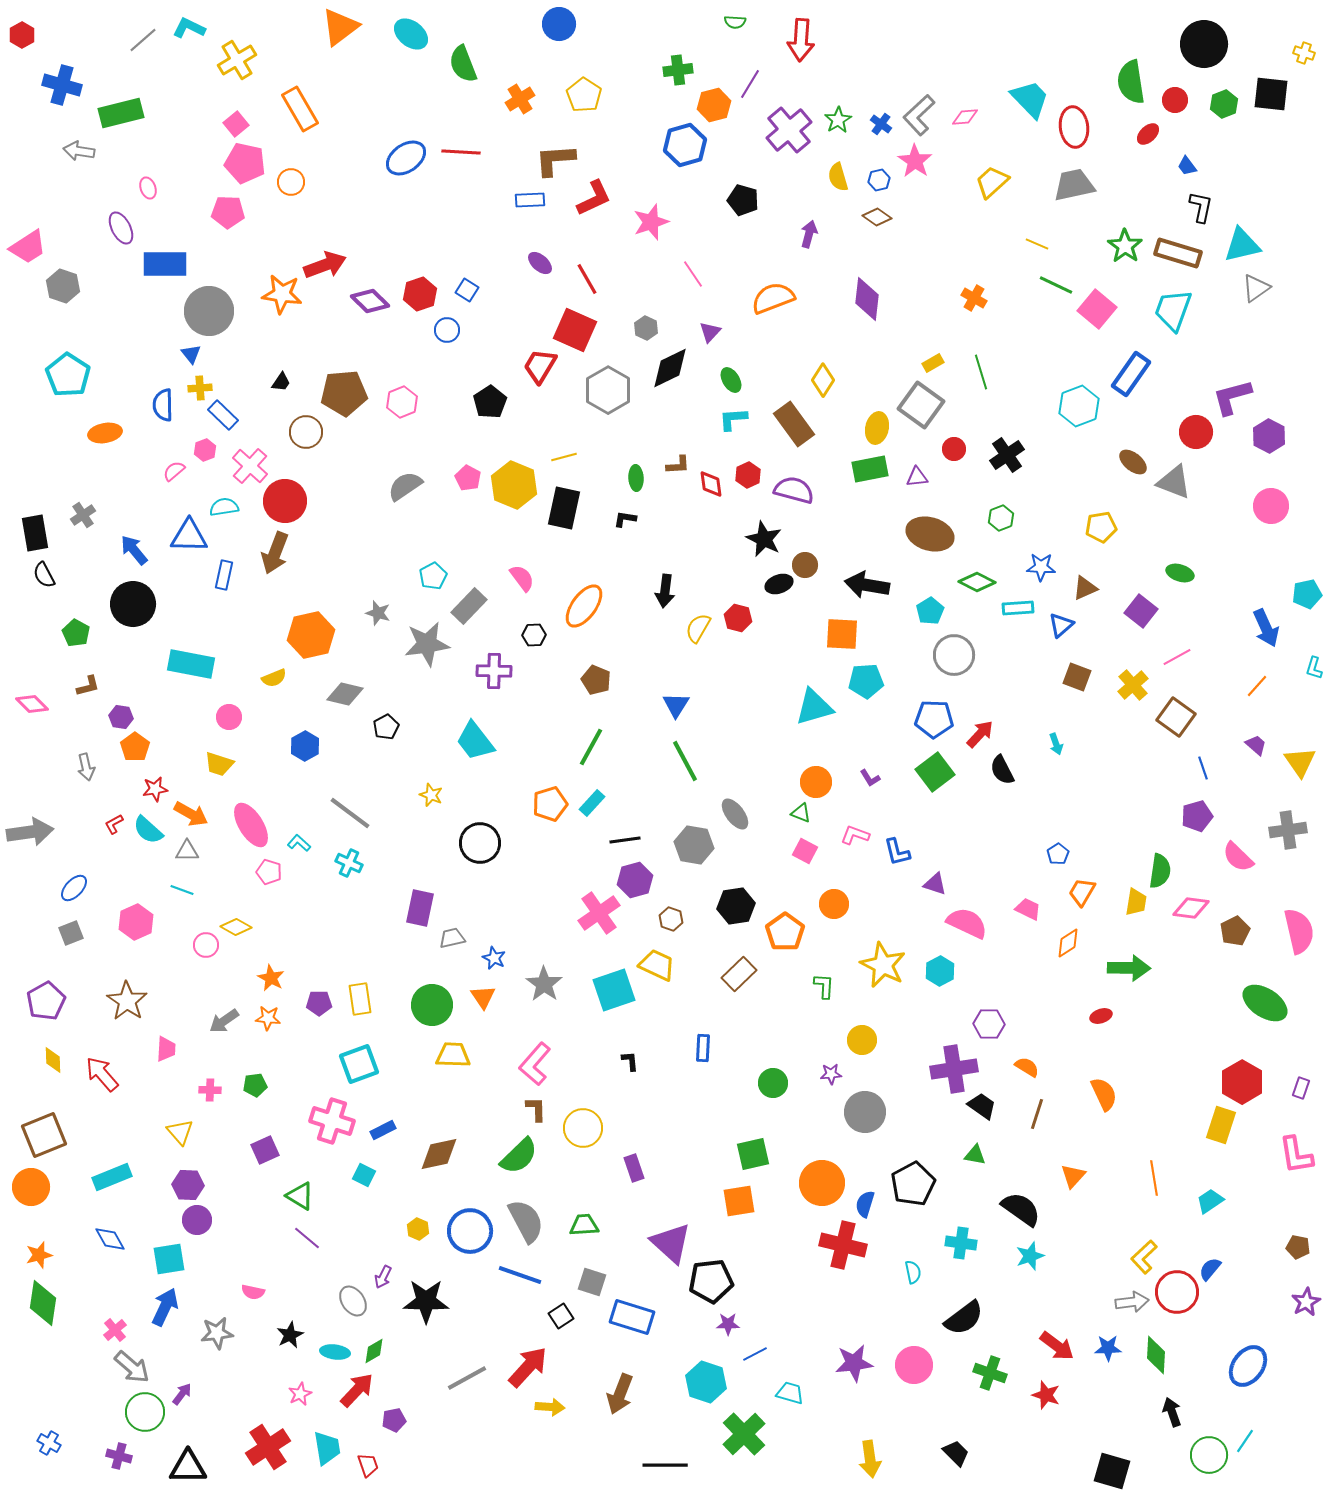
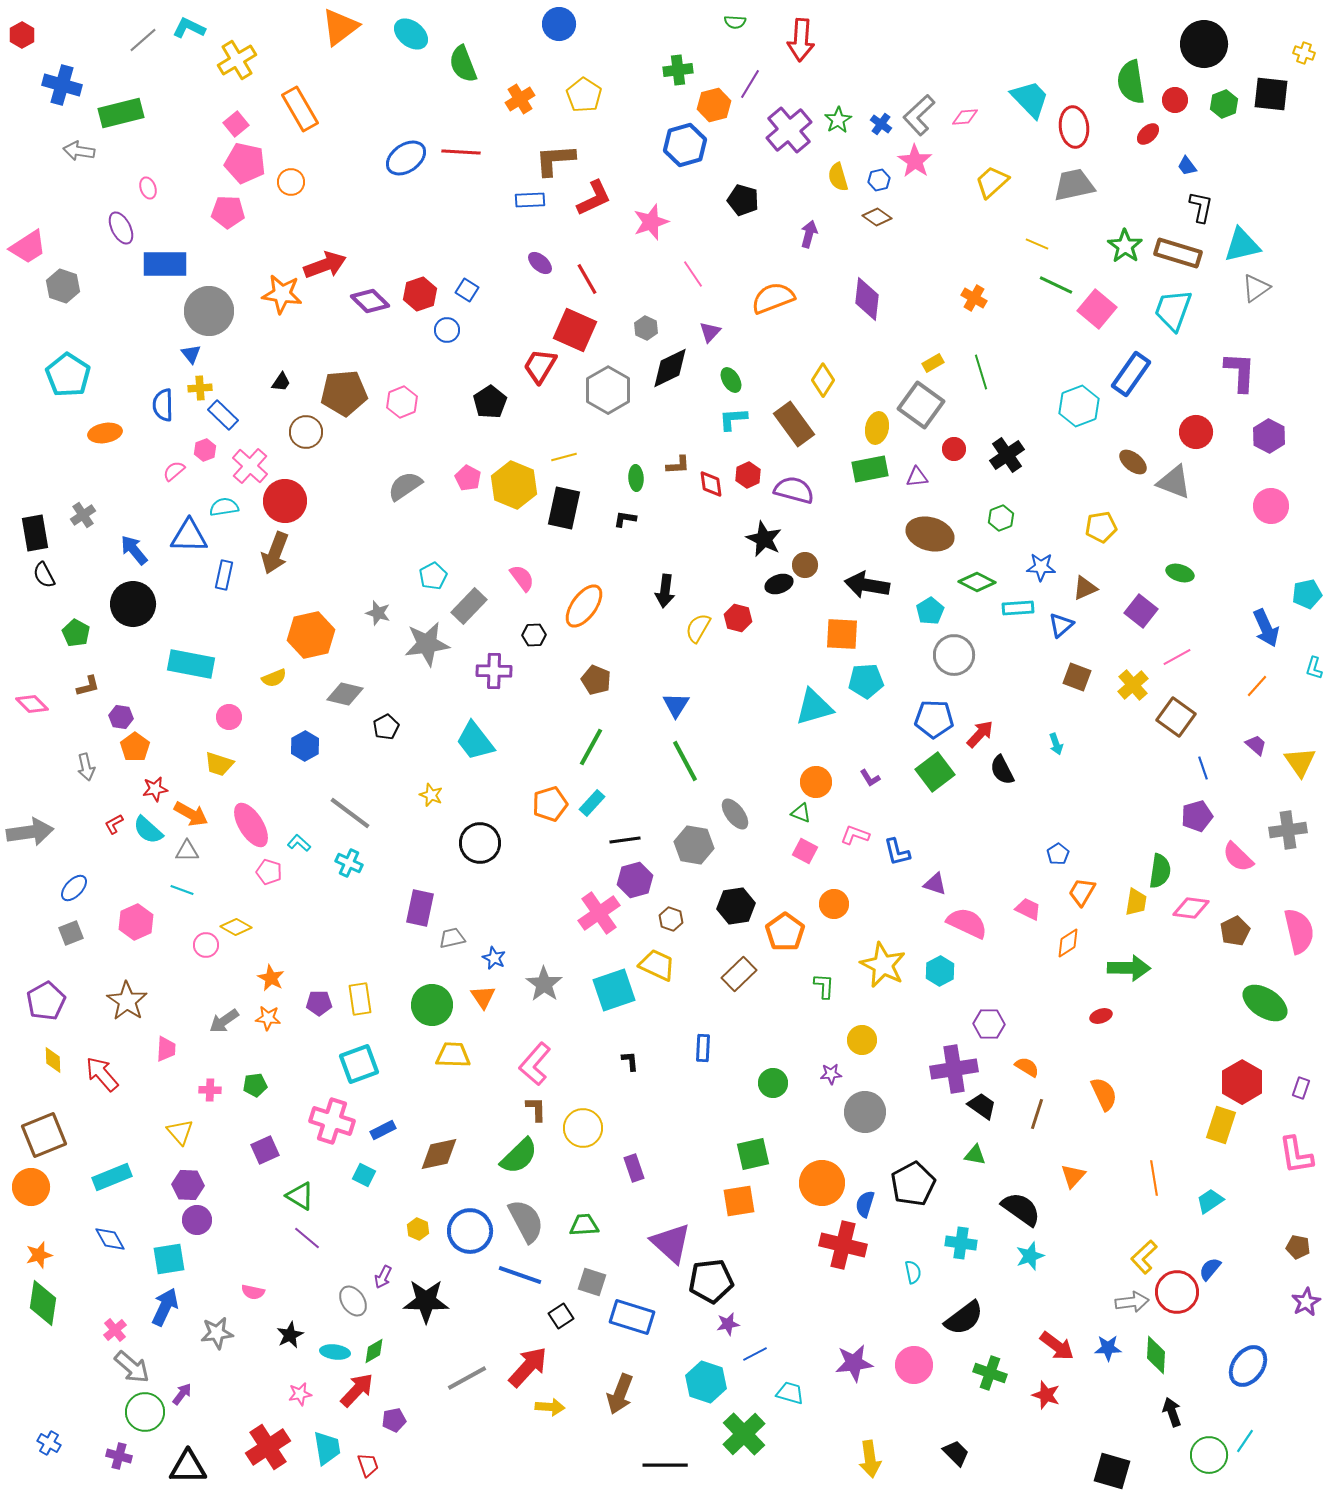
purple L-shape at (1232, 397): moved 8 px right, 25 px up; rotated 108 degrees clockwise
purple star at (728, 1324): rotated 10 degrees counterclockwise
pink star at (300, 1394): rotated 15 degrees clockwise
